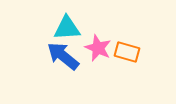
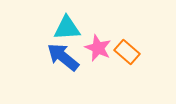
orange rectangle: rotated 25 degrees clockwise
blue arrow: moved 1 px down
